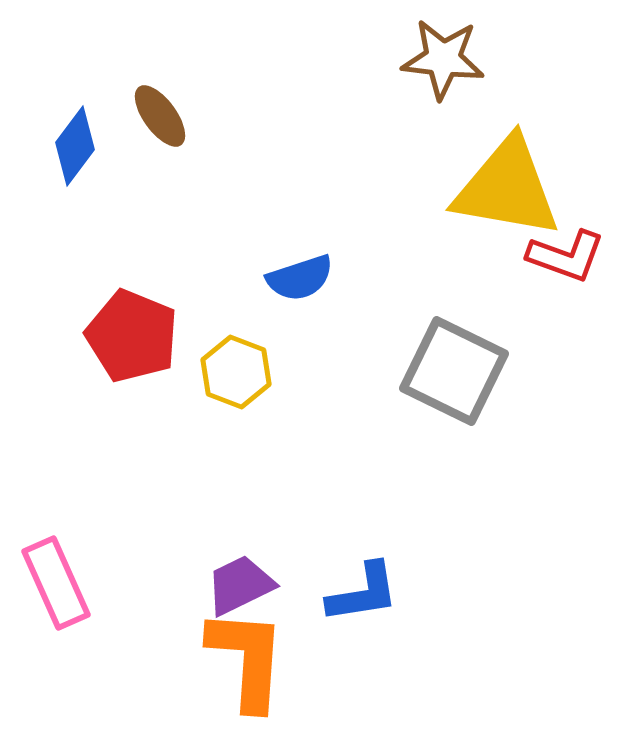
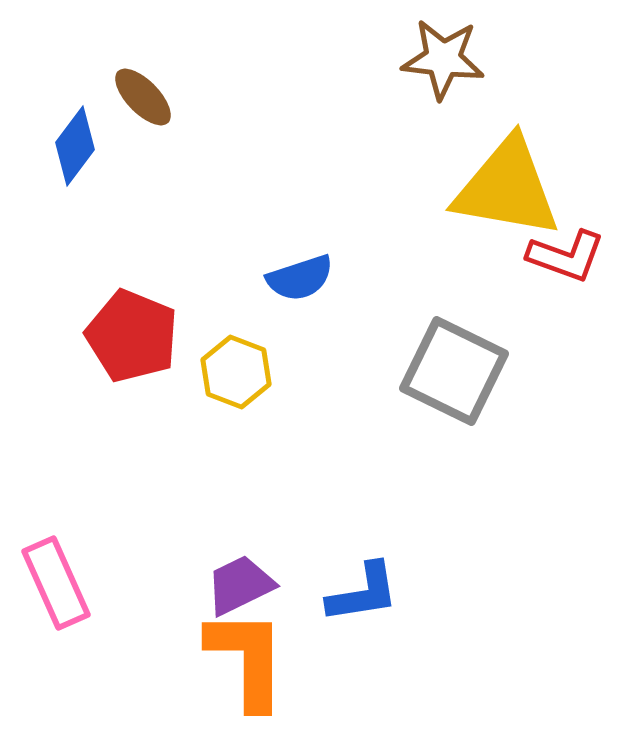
brown ellipse: moved 17 px left, 19 px up; rotated 8 degrees counterclockwise
orange L-shape: rotated 4 degrees counterclockwise
